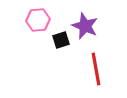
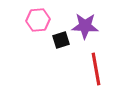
purple star: rotated 20 degrees counterclockwise
